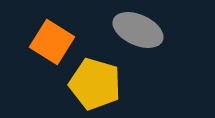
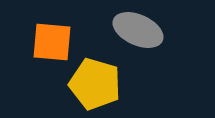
orange square: rotated 27 degrees counterclockwise
